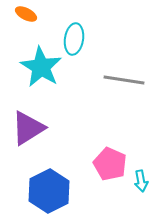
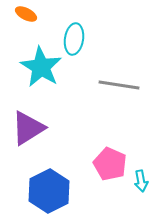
gray line: moved 5 px left, 5 px down
